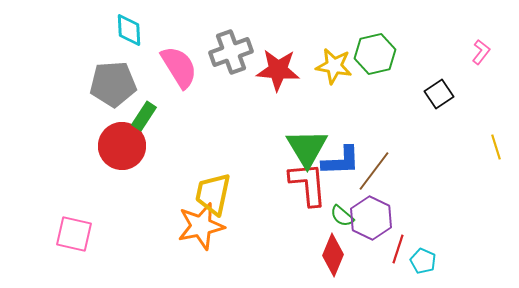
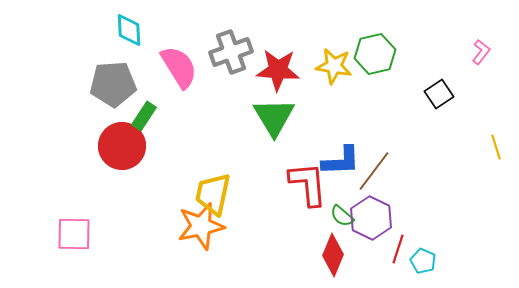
green triangle: moved 33 px left, 31 px up
pink square: rotated 12 degrees counterclockwise
